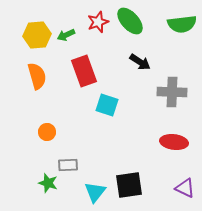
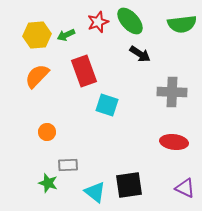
black arrow: moved 8 px up
orange semicircle: rotated 120 degrees counterclockwise
cyan triangle: rotated 30 degrees counterclockwise
